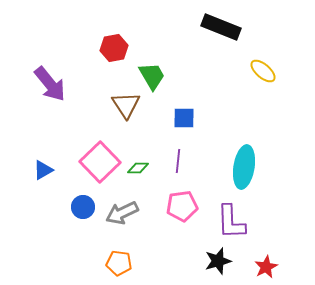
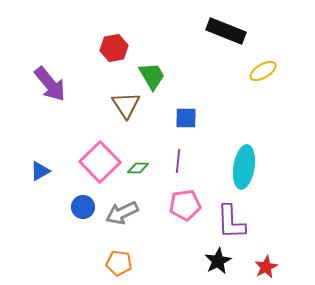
black rectangle: moved 5 px right, 4 px down
yellow ellipse: rotated 72 degrees counterclockwise
blue square: moved 2 px right
blue triangle: moved 3 px left, 1 px down
pink pentagon: moved 3 px right, 1 px up
black star: rotated 12 degrees counterclockwise
